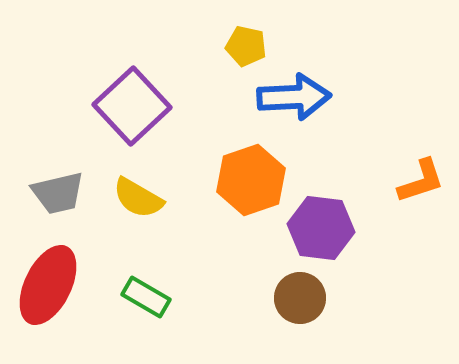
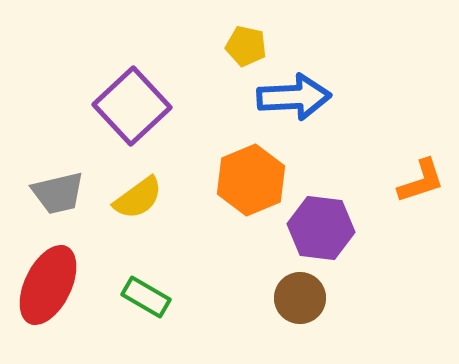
orange hexagon: rotated 4 degrees counterclockwise
yellow semicircle: rotated 66 degrees counterclockwise
